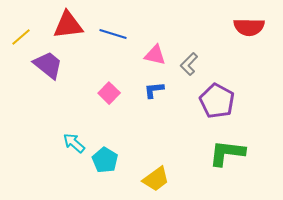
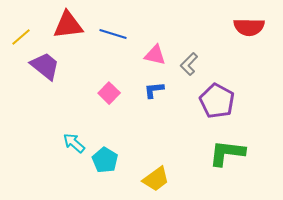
purple trapezoid: moved 3 px left, 1 px down
